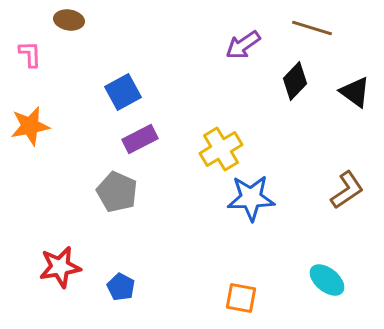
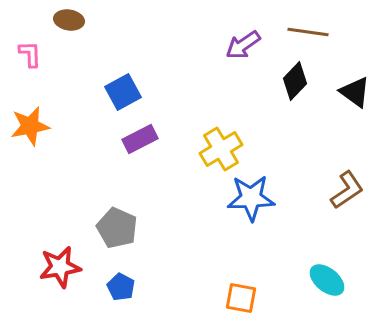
brown line: moved 4 px left, 4 px down; rotated 9 degrees counterclockwise
gray pentagon: moved 36 px down
